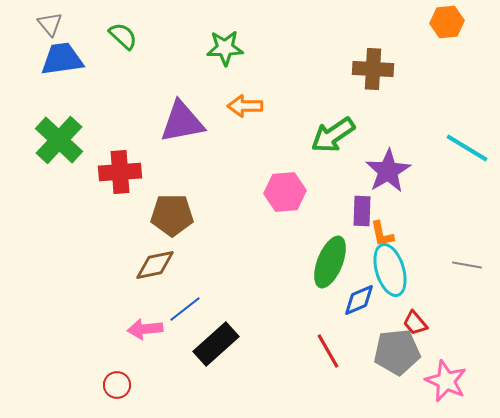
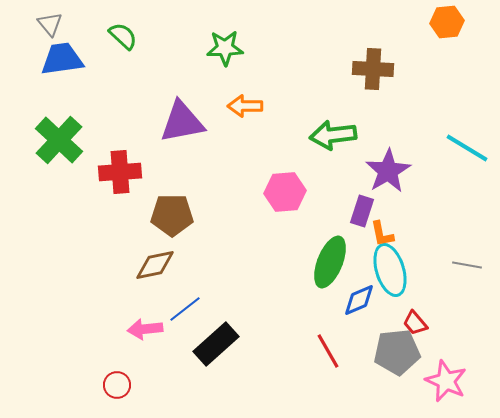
green arrow: rotated 27 degrees clockwise
purple rectangle: rotated 16 degrees clockwise
